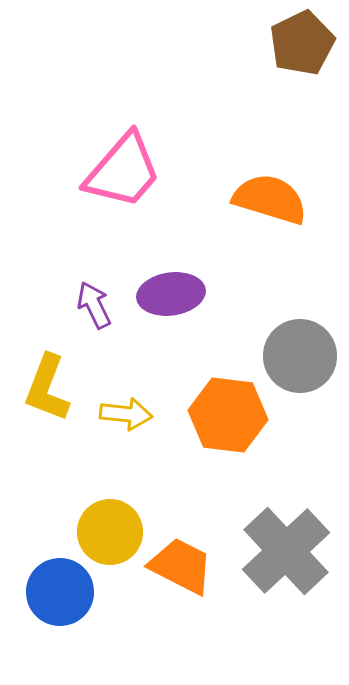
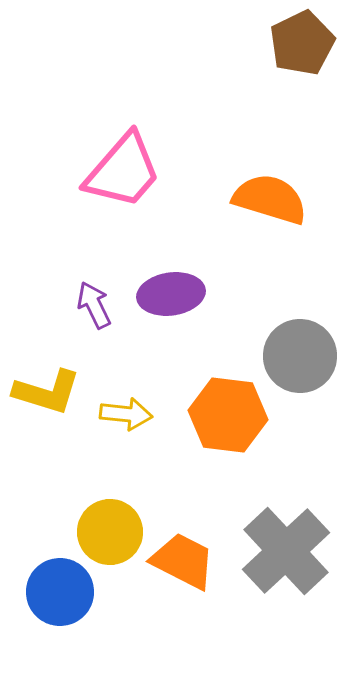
yellow L-shape: moved 4 px down; rotated 94 degrees counterclockwise
orange trapezoid: moved 2 px right, 5 px up
